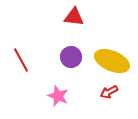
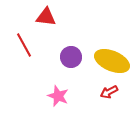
red triangle: moved 28 px left
red line: moved 3 px right, 15 px up
